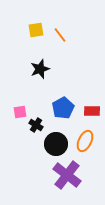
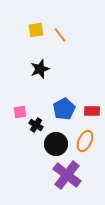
blue pentagon: moved 1 px right, 1 px down
